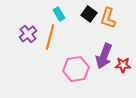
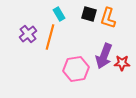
black square: rotated 21 degrees counterclockwise
red star: moved 1 px left, 2 px up
